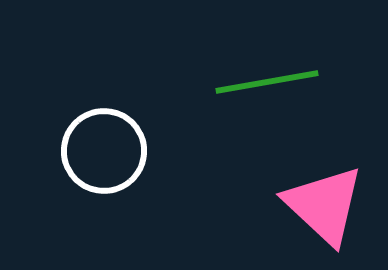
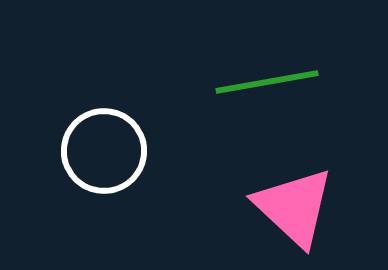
pink triangle: moved 30 px left, 2 px down
